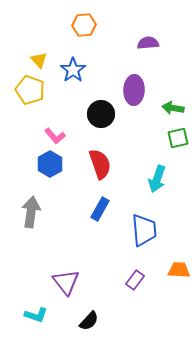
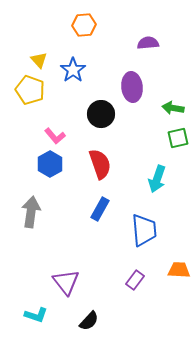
purple ellipse: moved 2 px left, 3 px up; rotated 8 degrees counterclockwise
